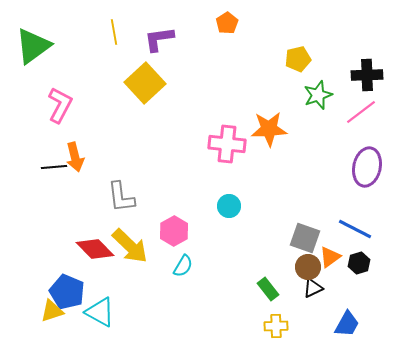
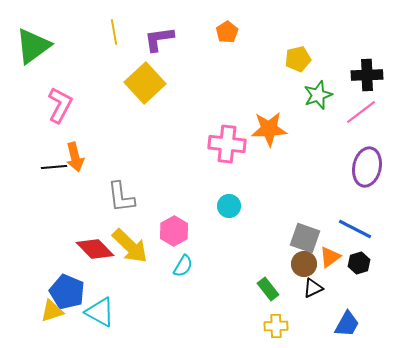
orange pentagon: moved 9 px down
brown circle: moved 4 px left, 3 px up
